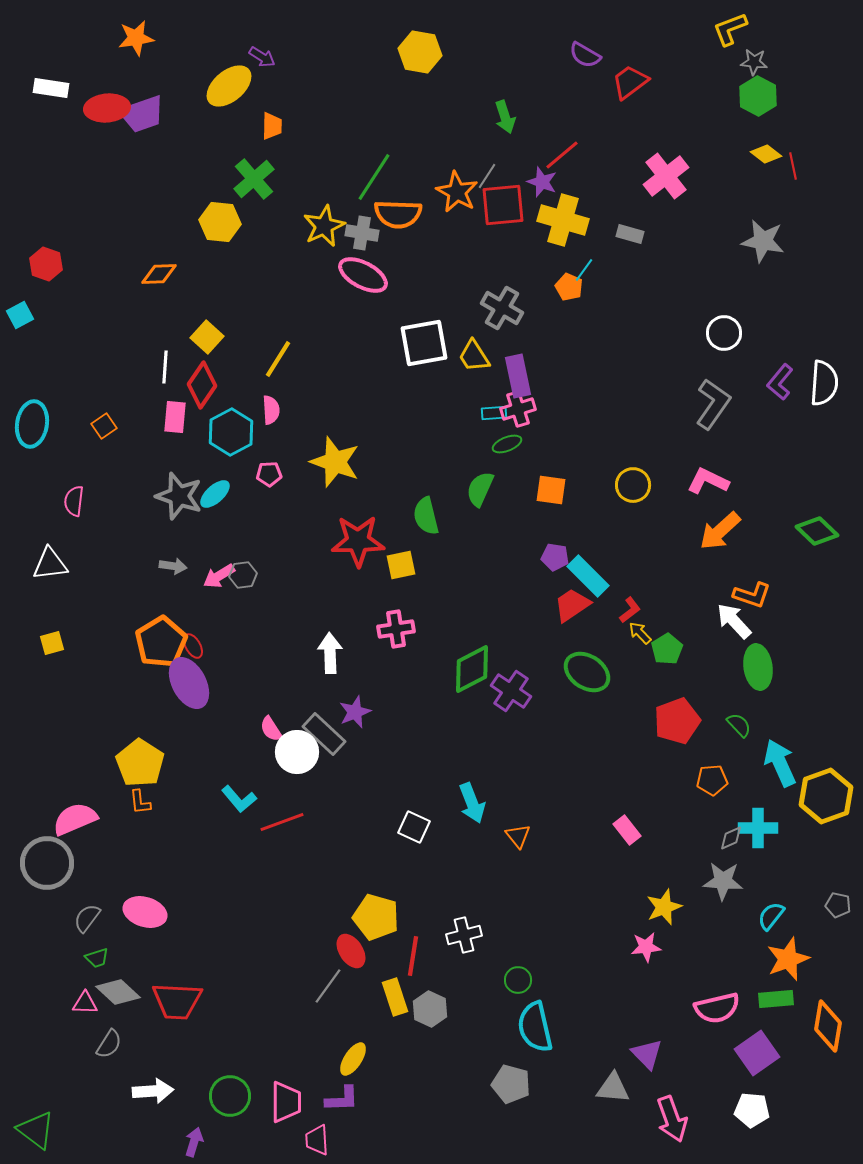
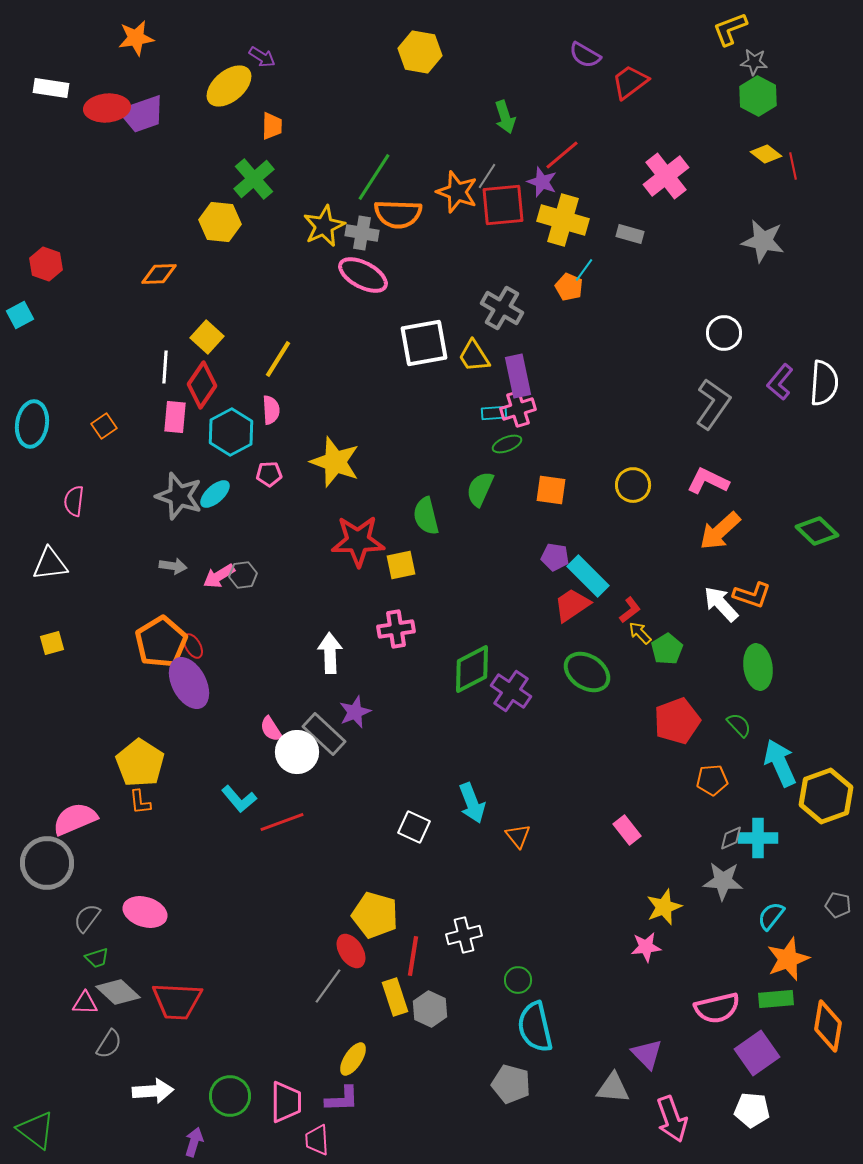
orange star at (457, 192): rotated 9 degrees counterclockwise
white arrow at (734, 621): moved 13 px left, 17 px up
cyan cross at (758, 828): moved 10 px down
yellow pentagon at (376, 917): moved 1 px left, 2 px up
